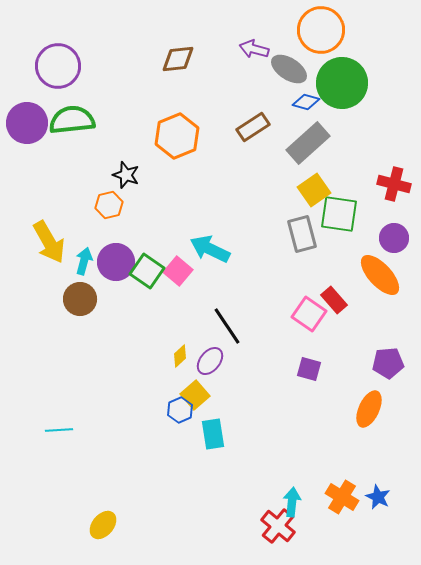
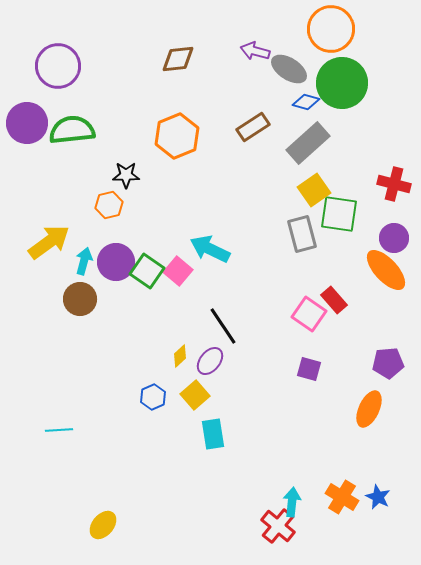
orange circle at (321, 30): moved 10 px right, 1 px up
purple arrow at (254, 49): moved 1 px right, 2 px down
green semicircle at (72, 120): moved 10 px down
black star at (126, 175): rotated 20 degrees counterclockwise
yellow arrow at (49, 242): rotated 96 degrees counterclockwise
orange ellipse at (380, 275): moved 6 px right, 5 px up
black line at (227, 326): moved 4 px left
blue hexagon at (180, 410): moved 27 px left, 13 px up
